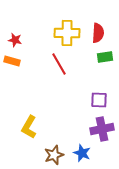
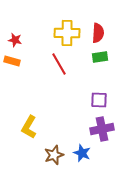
green rectangle: moved 5 px left
